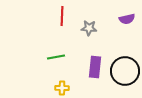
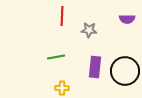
purple semicircle: rotated 14 degrees clockwise
gray star: moved 2 px down
